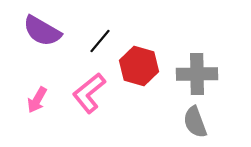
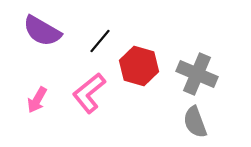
gray cross: rotated 24 degrees clockwise
